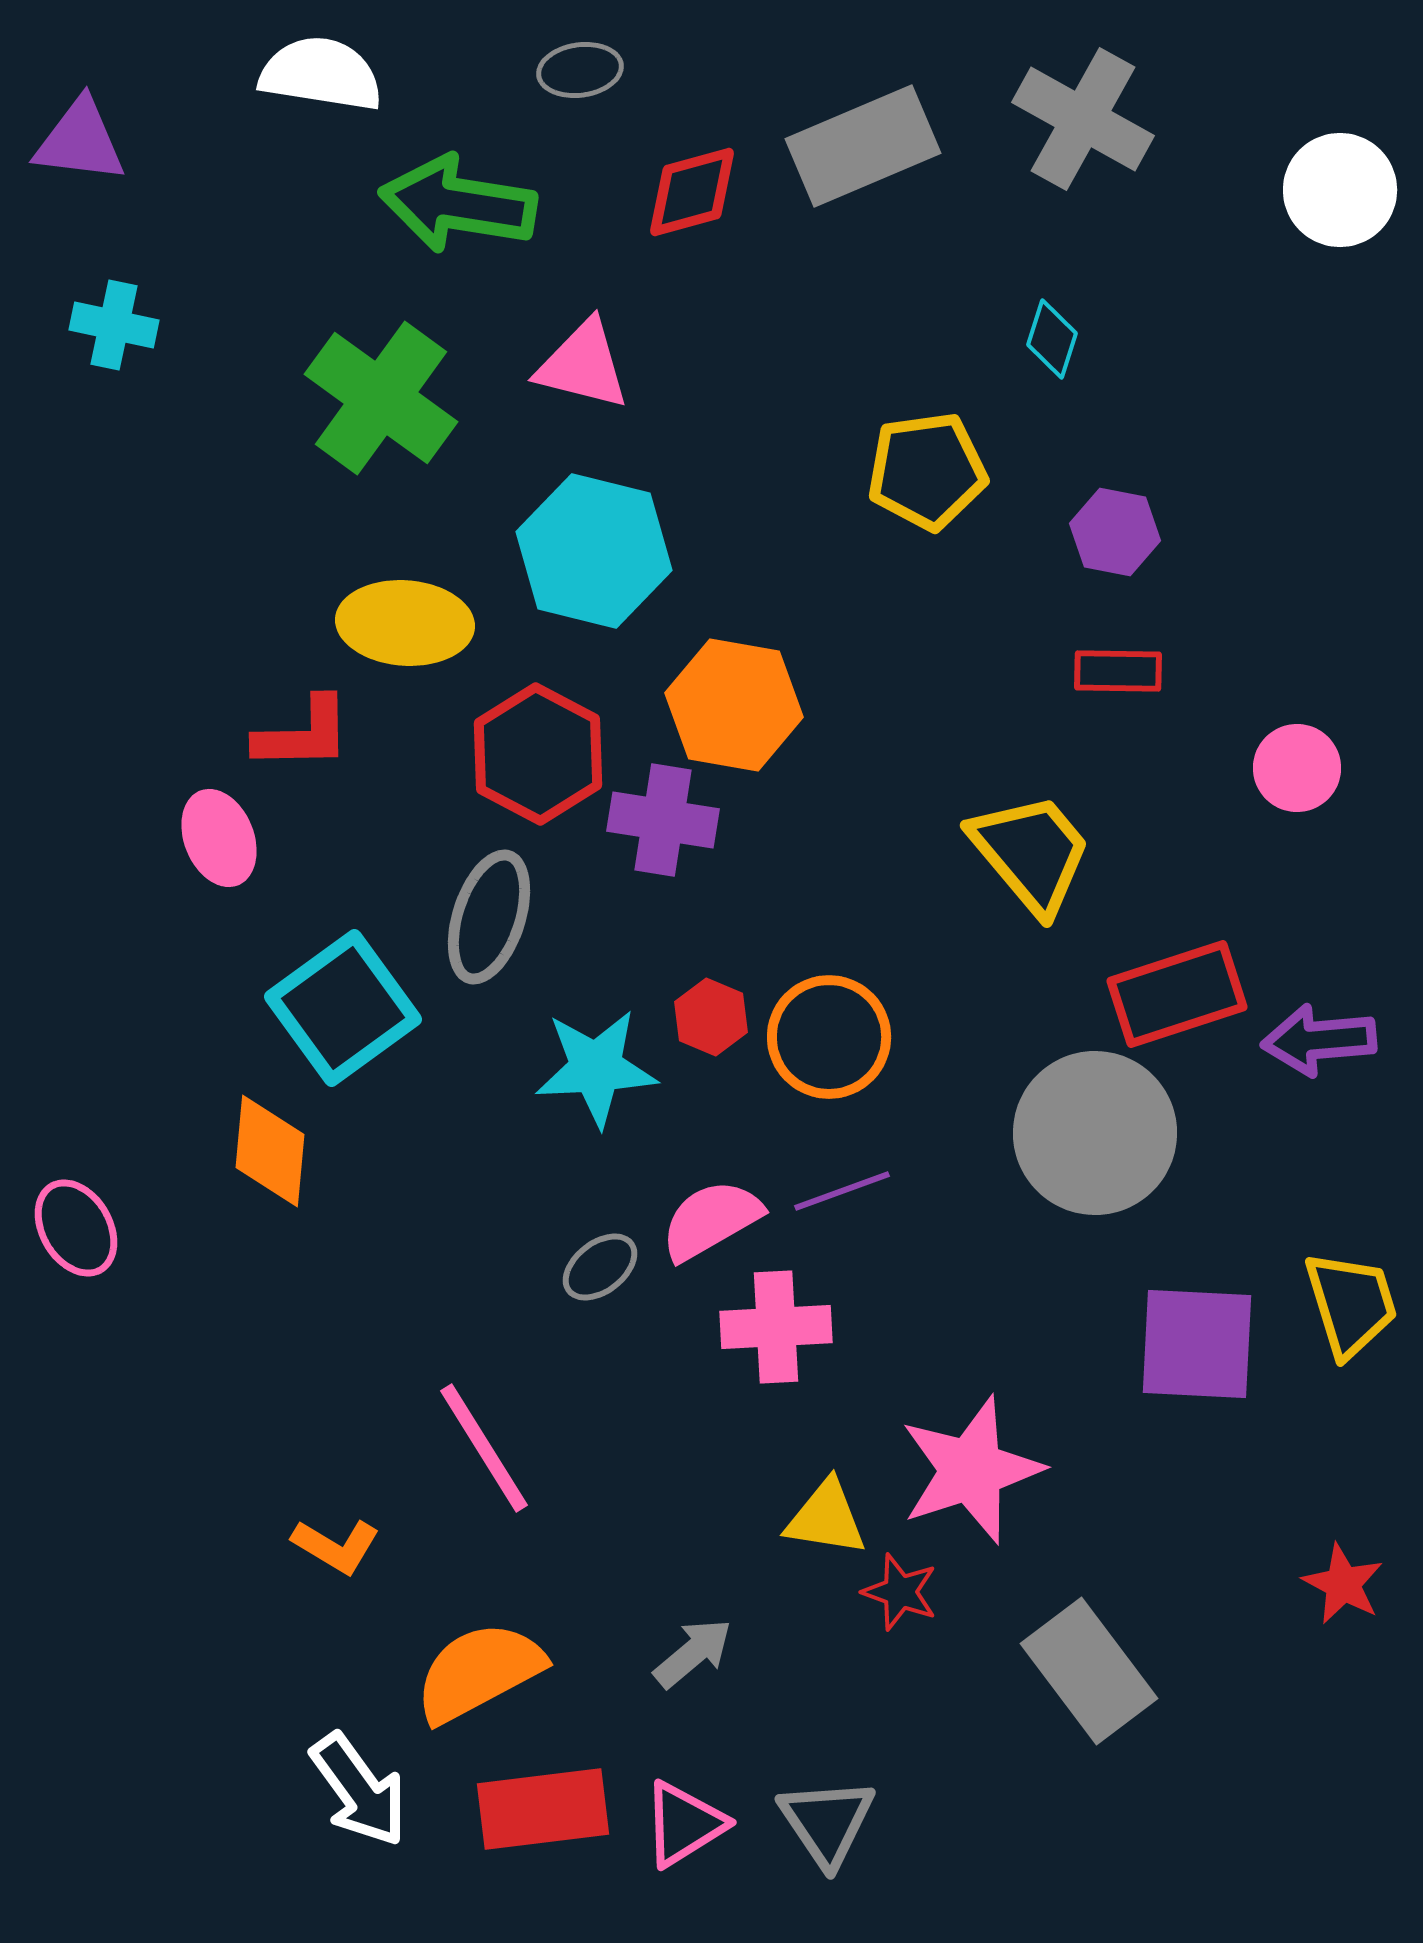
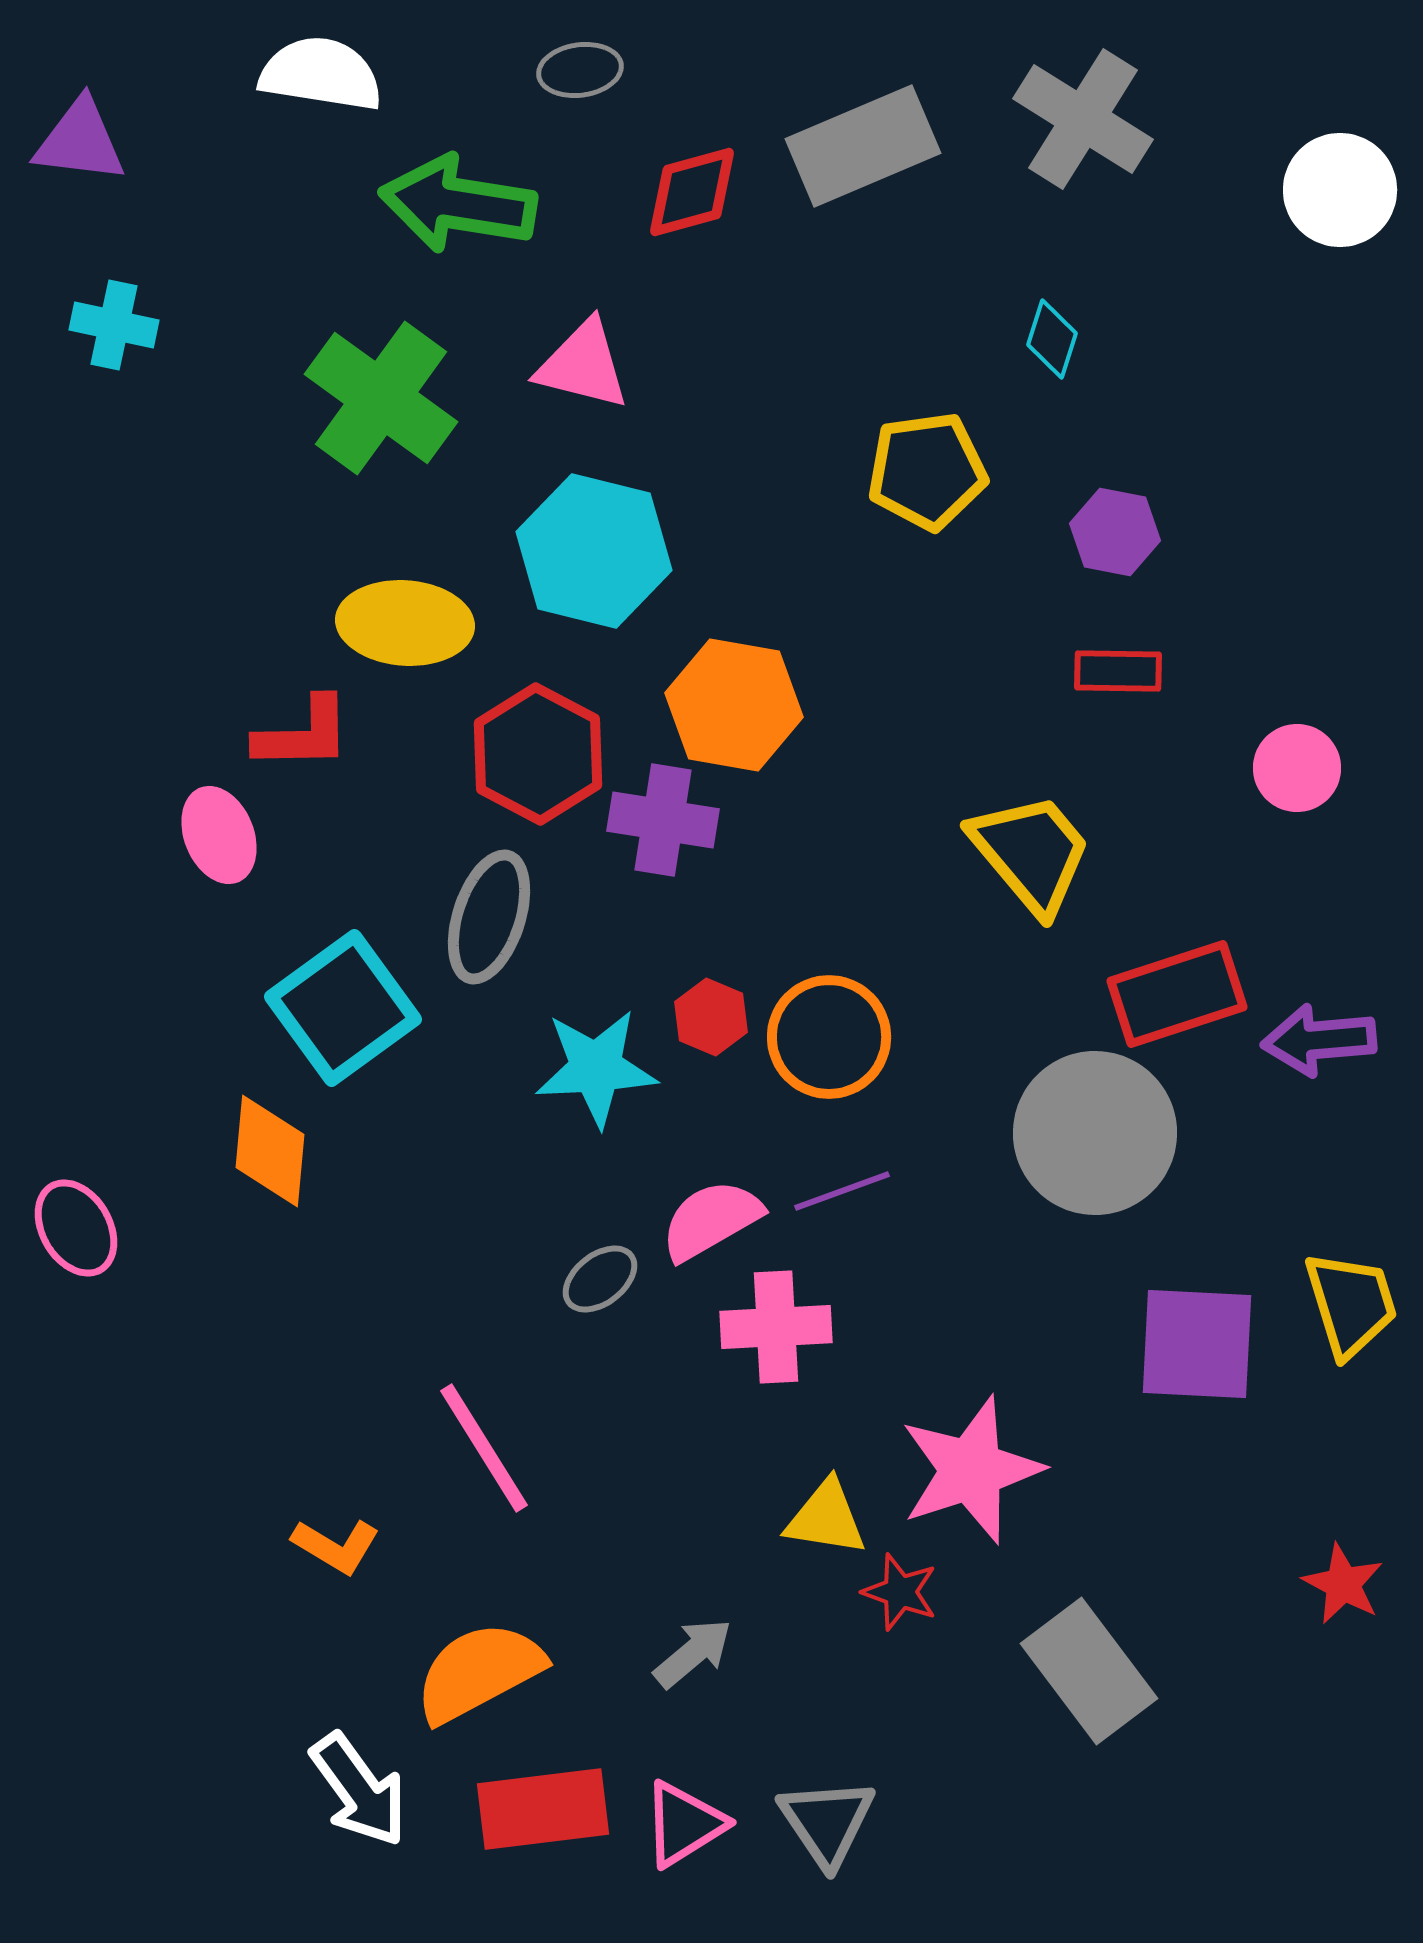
gray cross at (1083, 119): rotated 3 degrees clockwise
pink ellipse at (219, 838): moved 3 px up
gray ellipse at (600, 1267): moved 12 px down
